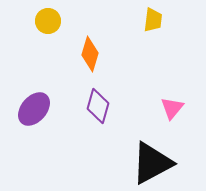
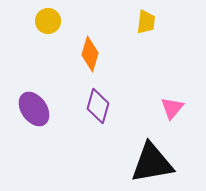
yellow trapezoid: moved 7 px left, 2 px down
purple ellipse: rotated 76 degrees counterclockwise
black triangle: rotated 18 degrees clockwise
